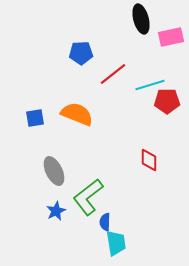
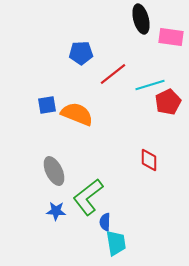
pink rectangle: rotated 20 degrees clockwise
red pentagon: moved 1 px right, 1 px down; rotated 25 degrees counterclockwise
blue square: moved 12 px right, 13 px up
blue star: rotated 30 degrees clockwise
